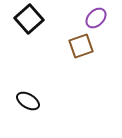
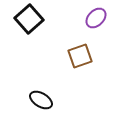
brown square: moved 1 px left, 10 px down
black ellipse: moved 13 px right, 1 px up
